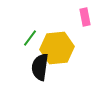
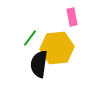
pink rectangle: moved 13 px left
black semicircle: moved 1 px left, 3 px up
